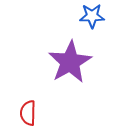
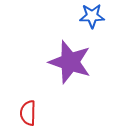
purple star: rotated 24 degrees counterclockwise
